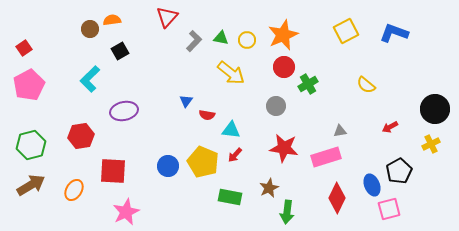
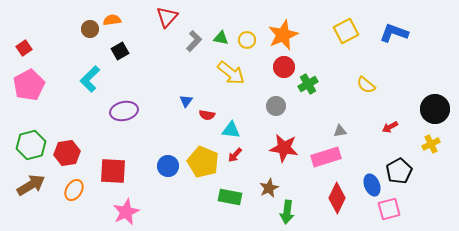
red hexagon at (81, 136): moved 14 px left, 17 px down
